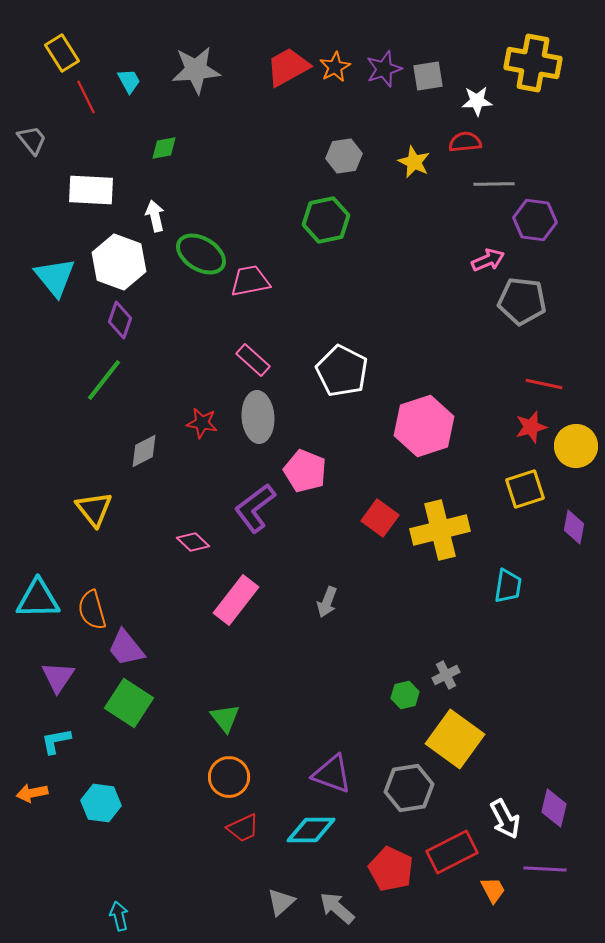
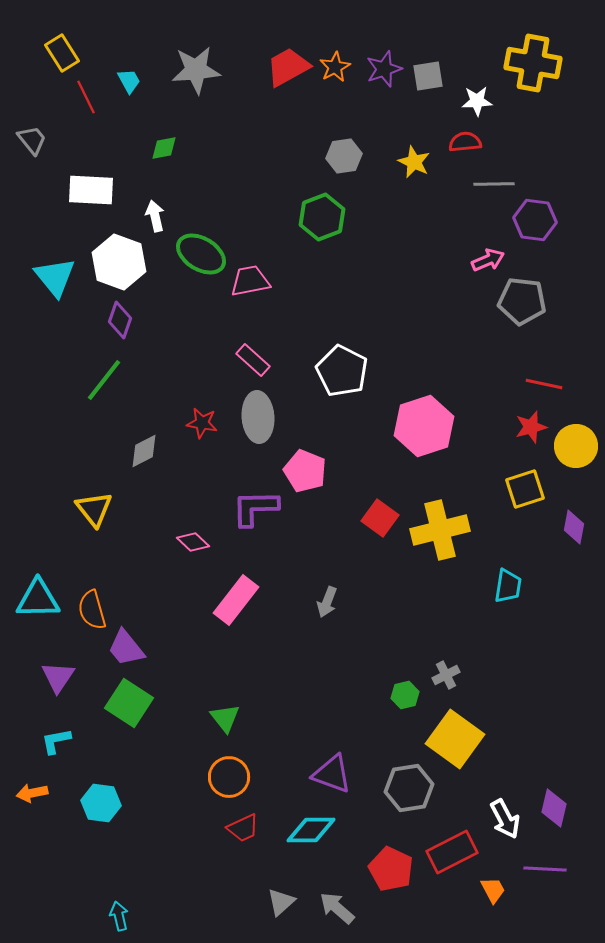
green hexagon at (326, 220): moved 4 px left, 3 px up; rotated 9 degrees counterclockwise
purple L-shape at (255, 508): rotated 36 degrees clockwise
